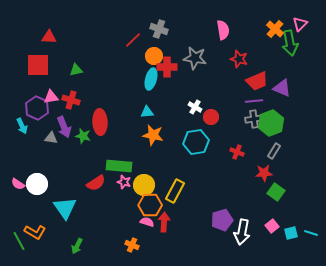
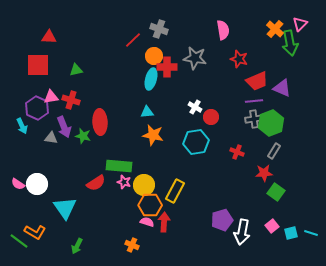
green line at (19, 241): rotated 24 degrees counterclockwise
